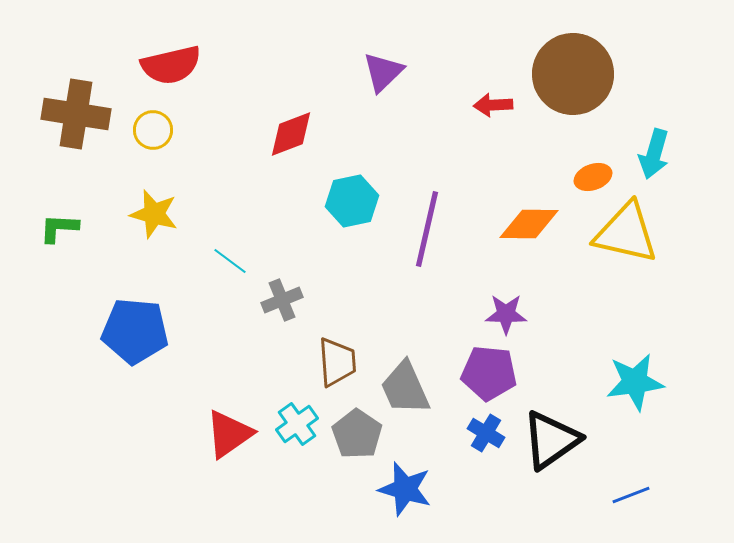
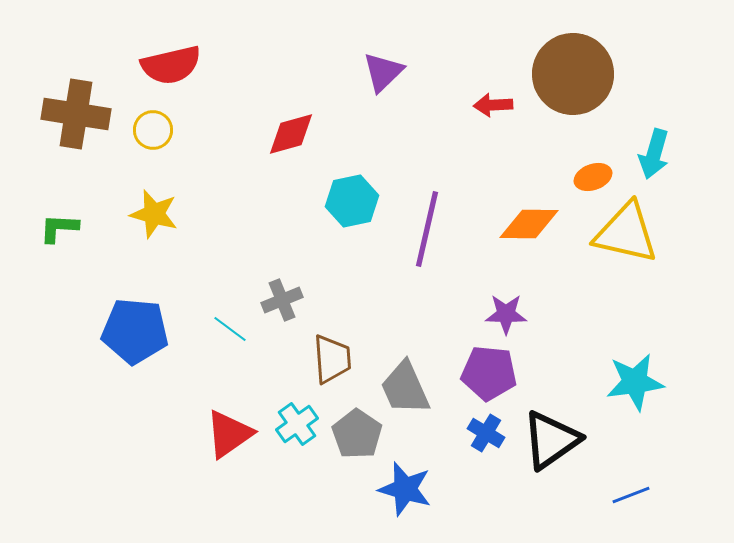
red diamond: rotated 6 degrees clockwise
cyan line: moved 68 px down
brown trapezoid: moved 5 px left, 3 px up
